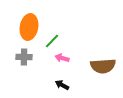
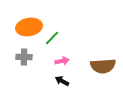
orange ellipse: rotated 70 degrees clockwise
green line: moved 3 px up
pink arrow: moved 3 px down; rotated 152 degrees clockwise
black arrow: moved 4 px up
